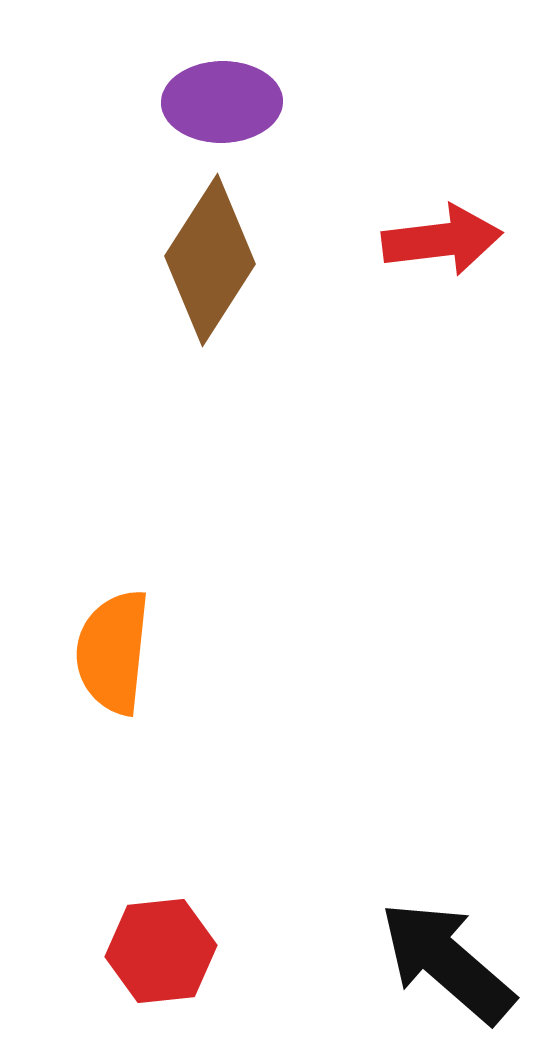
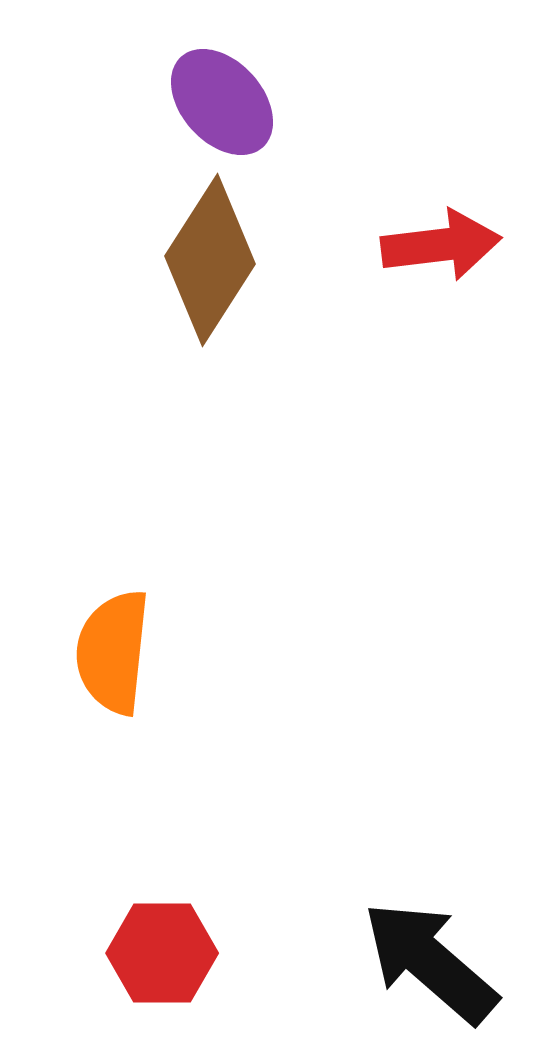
purple ellipse: rotated 49 degrees clockwise
red arrow: moved 1 px left, 5 px down
red hexagon: moved 1 px right, 2 px down; rotated 6 degrees clockwise
black arrow: moved 17 px left
